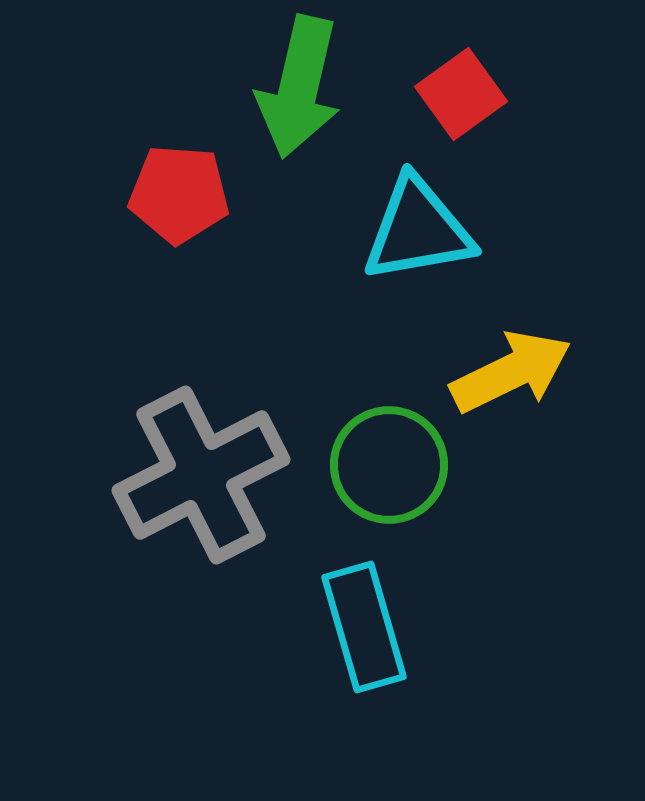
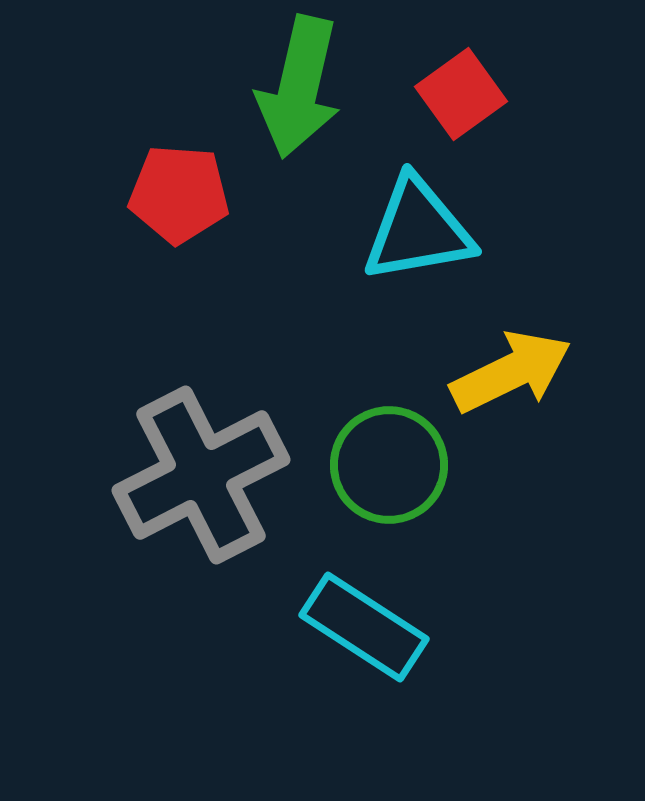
cyan rectangle: rotated 41 degrees counterclockwise
